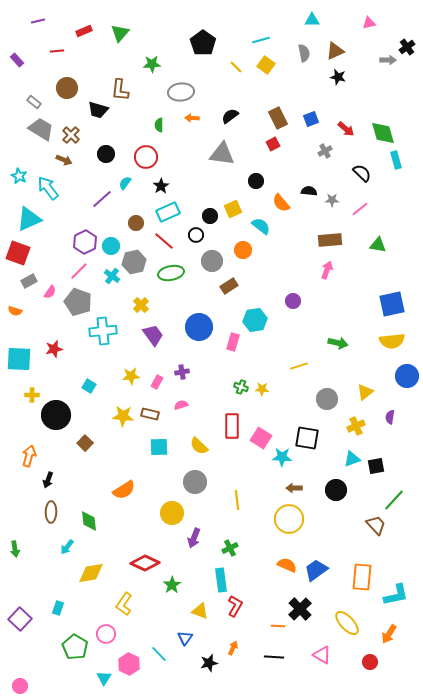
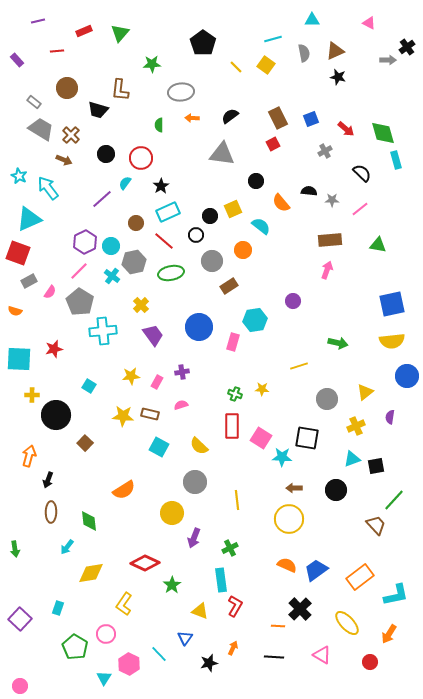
pink triangle at (369, 23): rotated 40 degrees clockwise
cyan line at (261, 40): moved 12 px right, 1 px up
red circle at (146, 157): moved 5 px left, 1 px down
gray pentagon at (78, 302): moved 2 px right; rotated 12 degrees clockwise
green cross at (241, 387): moved 6 px left, 7 px down
cyan square at (159, 447): rotated 30 degrees clockwise
orange rectangle at (362, 577): moved 2 px left; rotated 48 degrees clockwise
